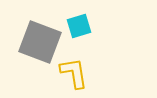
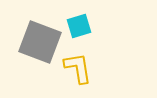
yellow L-shape: moved 4 px right, 5 px up
